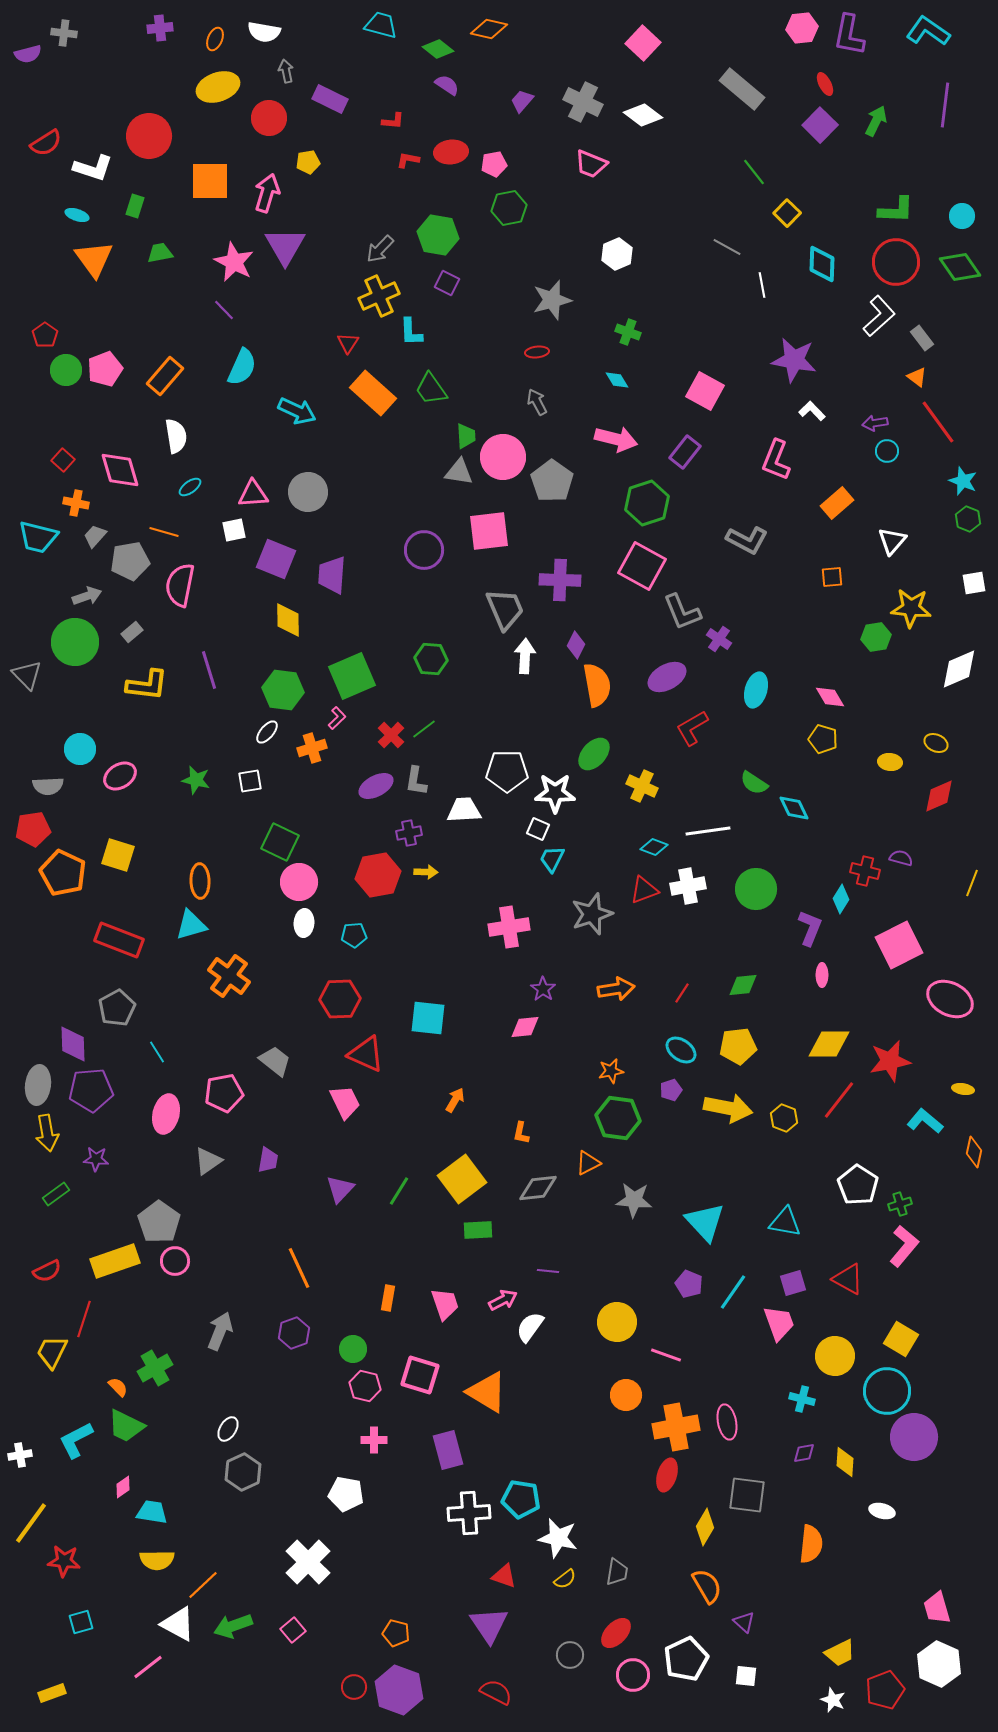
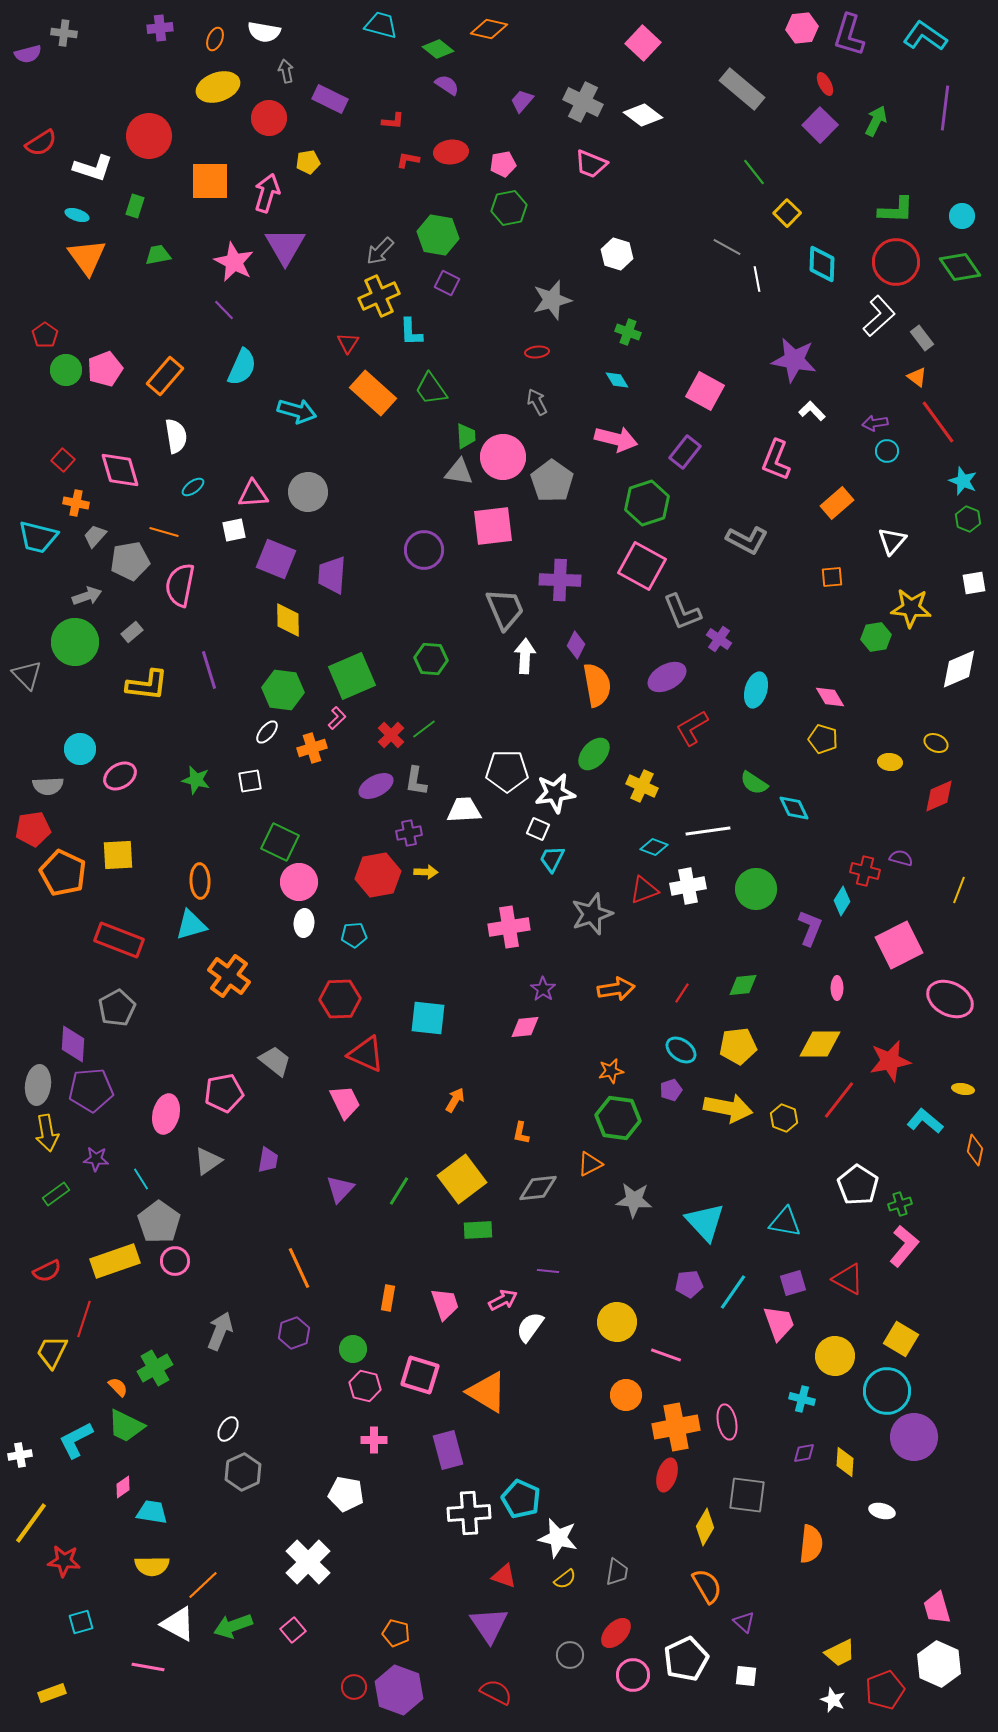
cyan L-shape at (928, 31): moved 3 px left, 5 px down
purple L-shape at (849, 35): rotated 6 degrees clockwise
purple line at (945, 105): moved 3 px down
red semicircle at (46, 143): moved 5 px left
pink pentagon at (494, 164): moved 9 px right
gray arrow at (380, 249): moved 2 px down
green trapezoid at (160, 253): moved 2 px left, 2 px down
white hexagon at (617, 254): rotated 20 degrees counterclockwise
orange triangle at (94, 259): moved 7 px left, 2 px up
white line at (762, 285): moved 5 px left, 6 px up
cyan arrow at (297, 411): rotated 9 degrees counterclockwise
cyan ellipse at (190, 487): moved 3 px right
pink square at (489, 531): moved 4 px right, 5 px up
white star at (555, 793): rotated 9 degrees counterclockwise
yellow square at (118, 855): rotated 20 degrees counterclockwise
yellow line at (972, 883): moved 13 px left, 7 px down
cyan diamond at (841, 899): moved 1 px right, 2 px down
pink ellipse at (822, 975): moved 15 px right, 13 px down
purple diamond at (73, 1044): rotated 6 degrees clockwise
yellow diamond at (829, 1044): moved 9 px left
cyan line at (157, 1052): moved 16 px left, 127 px down
orange diamond at (974, 1152): moved 1 px right, 2 px up
orange triangle at (588, 1163): moved 2 px right, 1 px down
purple pentagon at (689, 1284): rotated 28 degrees counterclockwise
cyan pentagon at (521, 1499): rotated 15 degrees clockwise
yellow semicircle at (157, 1560): moved 5 px left, 6 px down
pink line at (148, 1667): rotated 48 degrees clockwise
